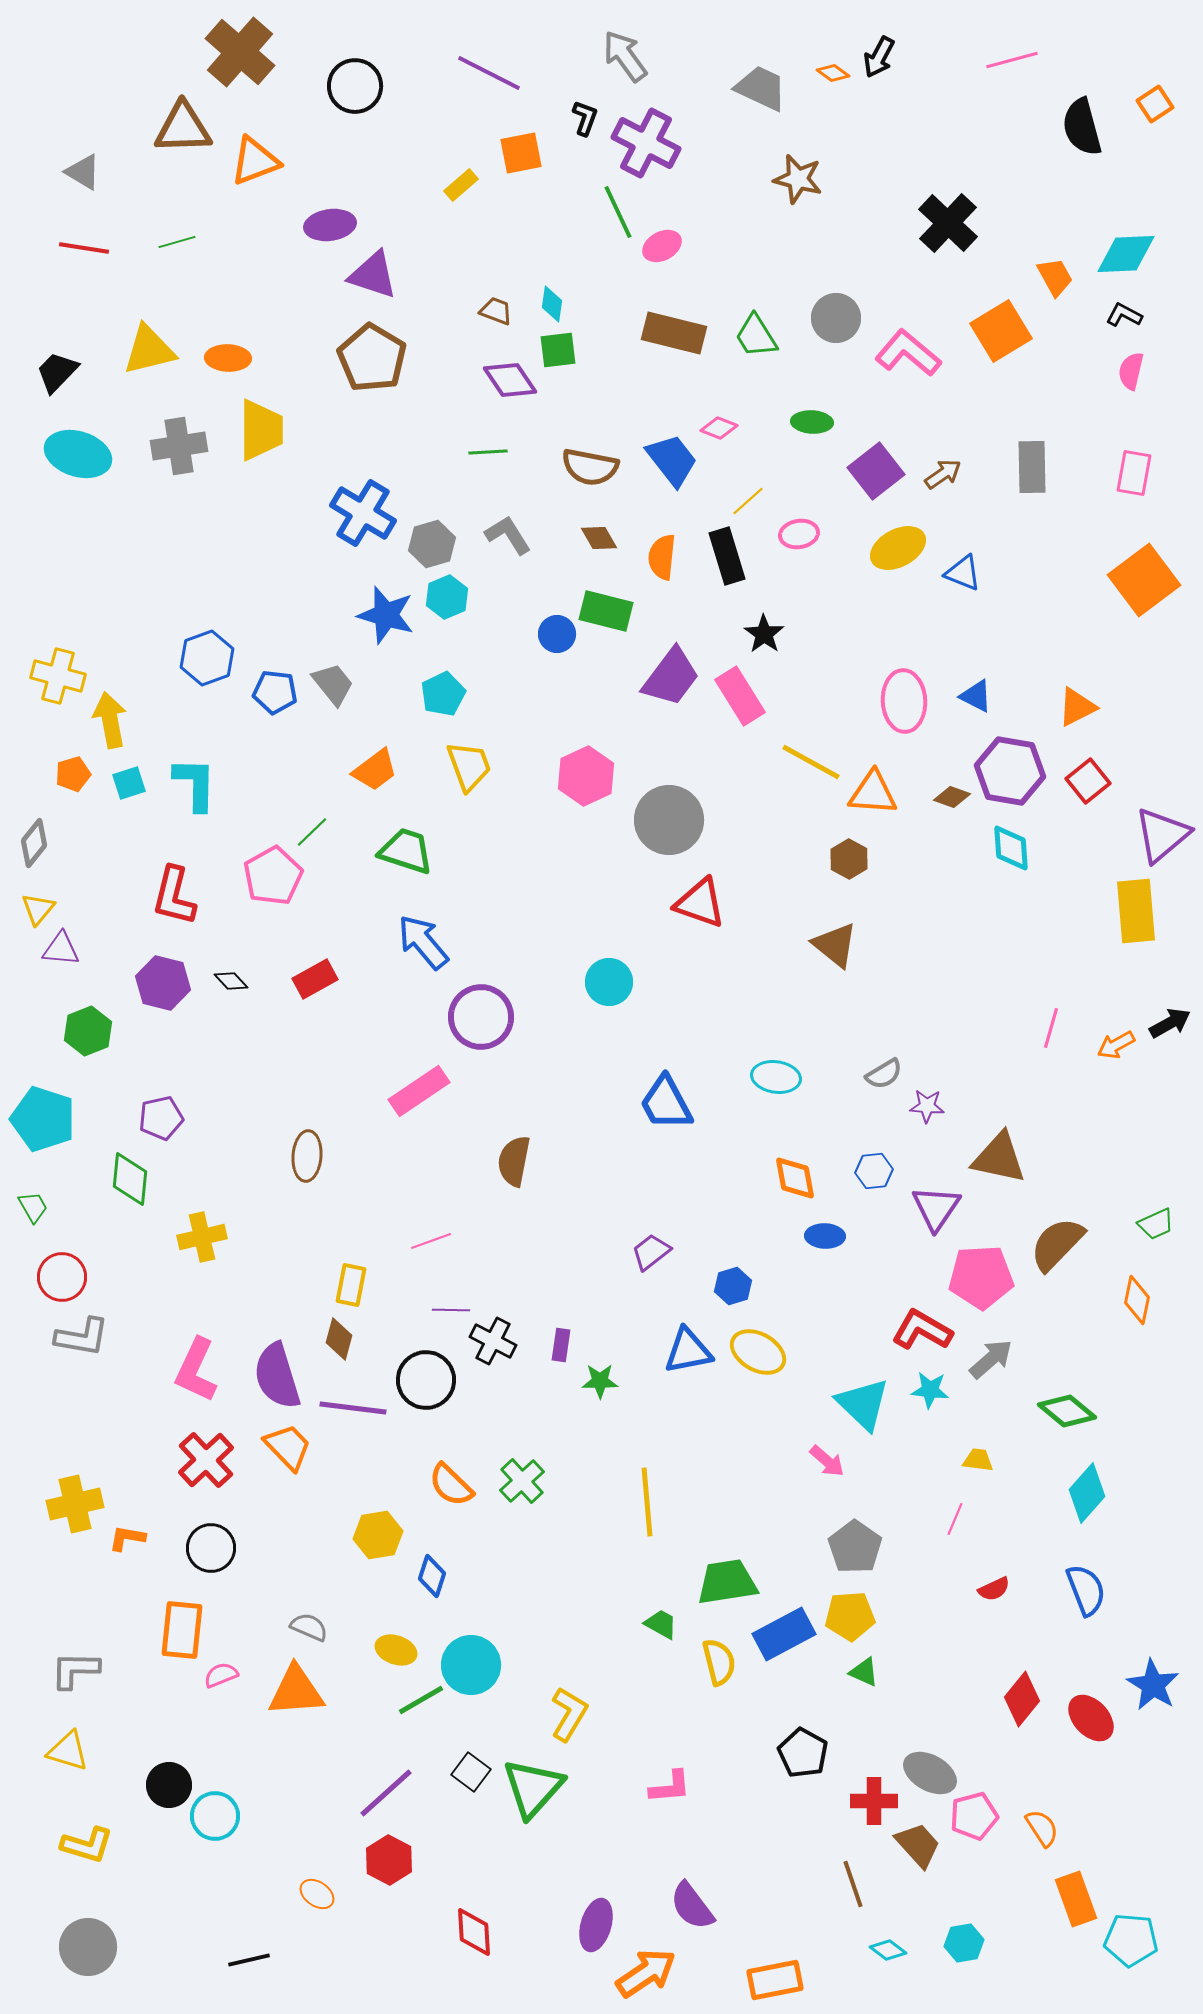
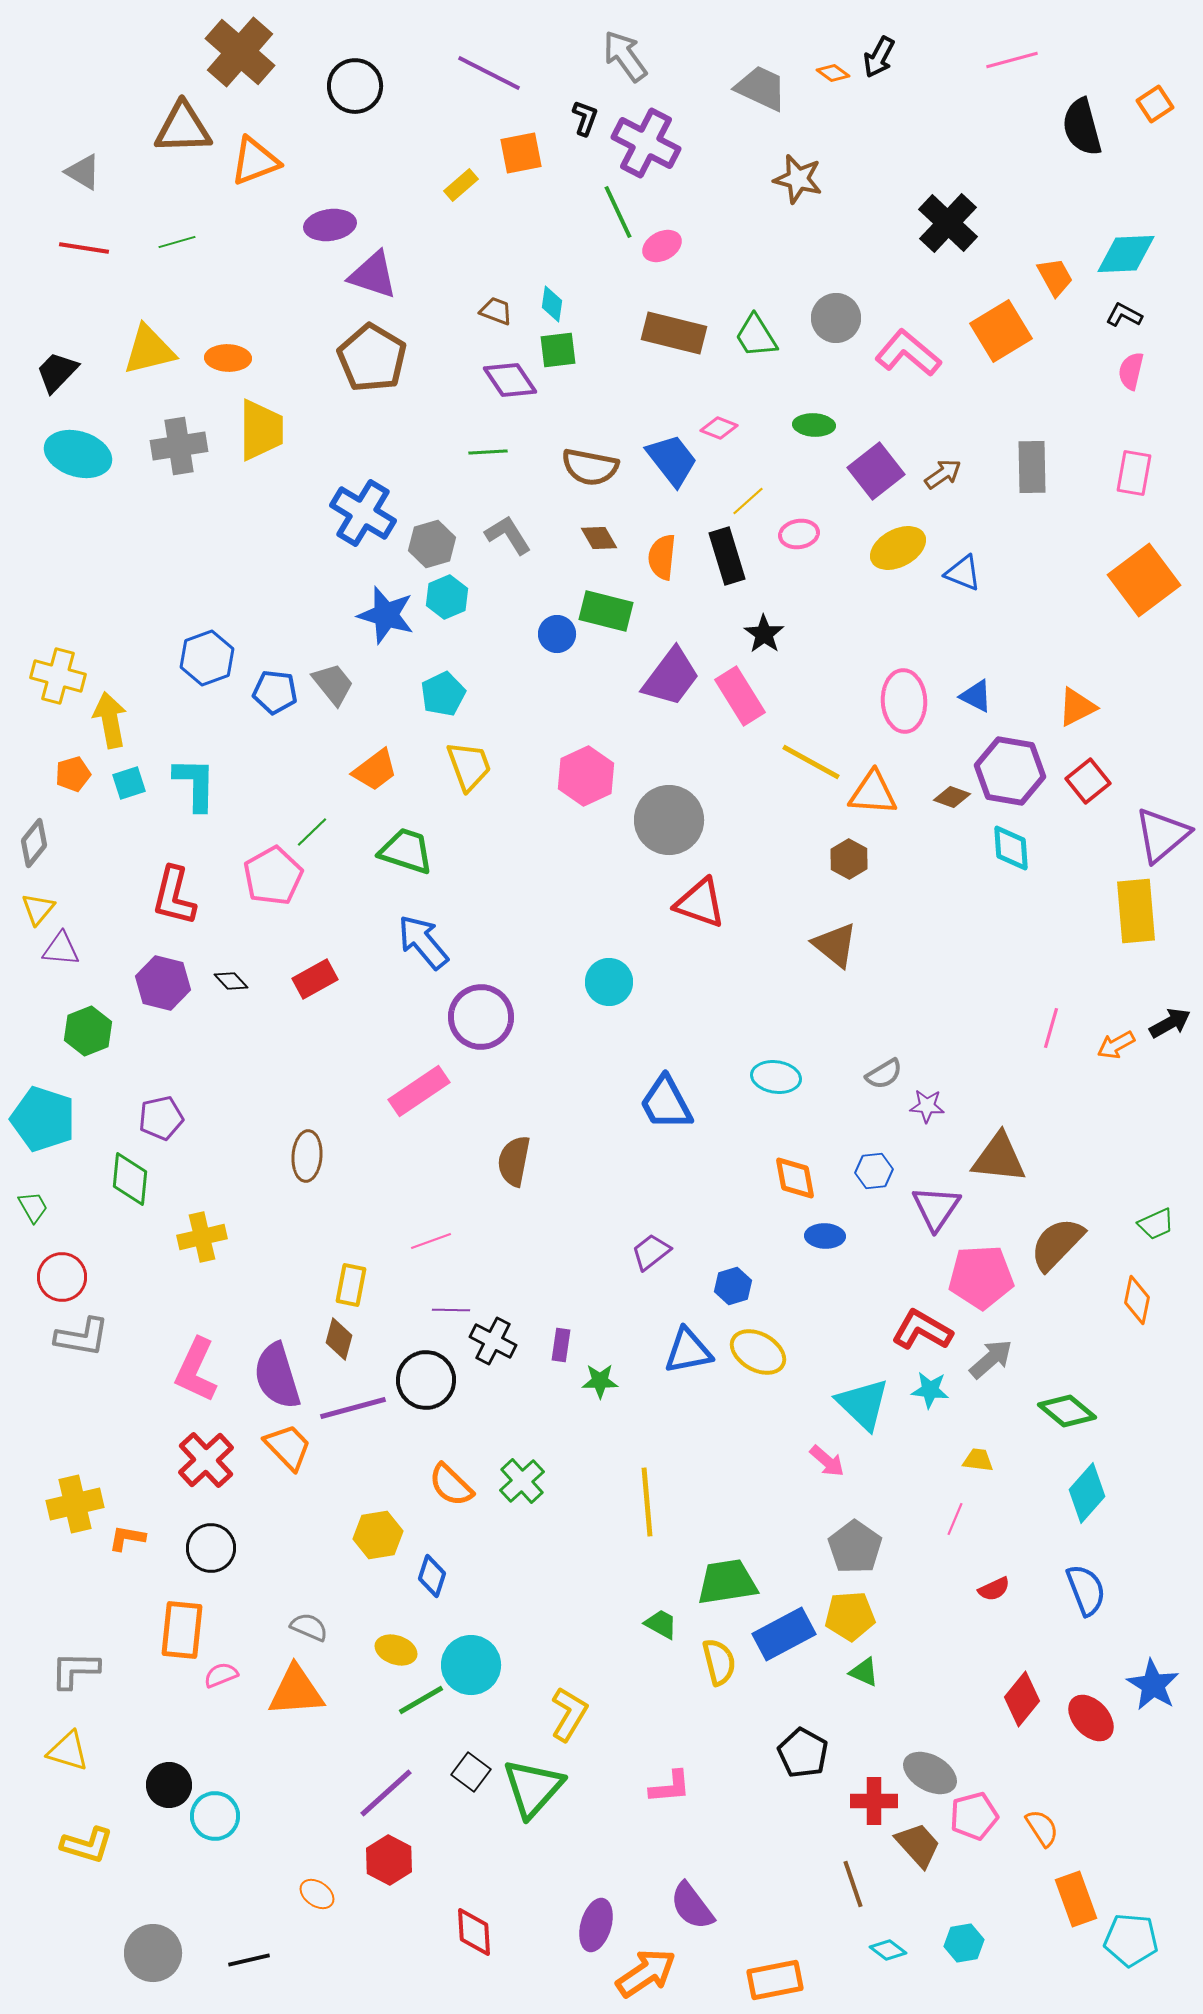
green ellipse at (812, 422): moved 2 px right, 3 px down
brown triangle at (999, 1158): rotated 6 degrees counterclockwise
purple line at (353, 1408): rotated 22 degrees counterclockwise
gray circle at (88, 1947): moved 65 px right, 6 px down
